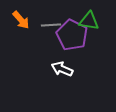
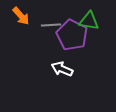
orange arrow: moved 4 px up
